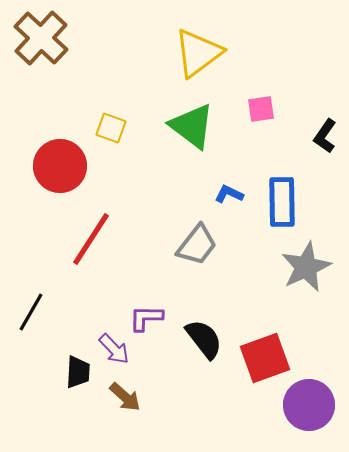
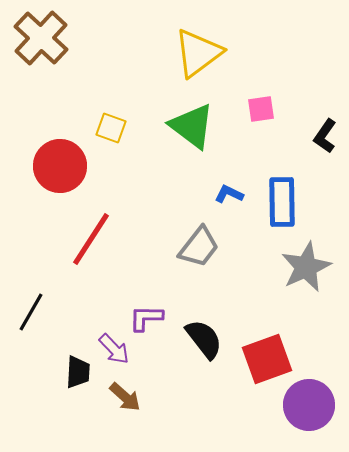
gray trapezoid: moved 2 px right, 2 px down
red square: moved 2 px right, 1 px down
